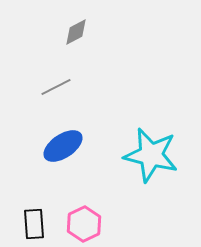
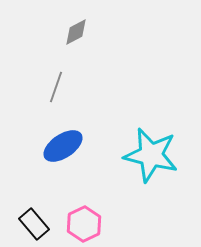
gray line: rotated 44 degrees counterclockwise
black rectangle: rotated 36 degrees counterclockwise
